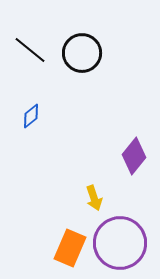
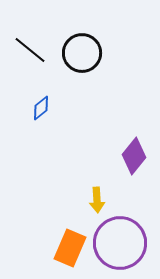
blue diamond: moved 10 px right, 8 px up
yellow arrow: moved 3 px right, 2 px down; rotated 15 degrees clockwise
